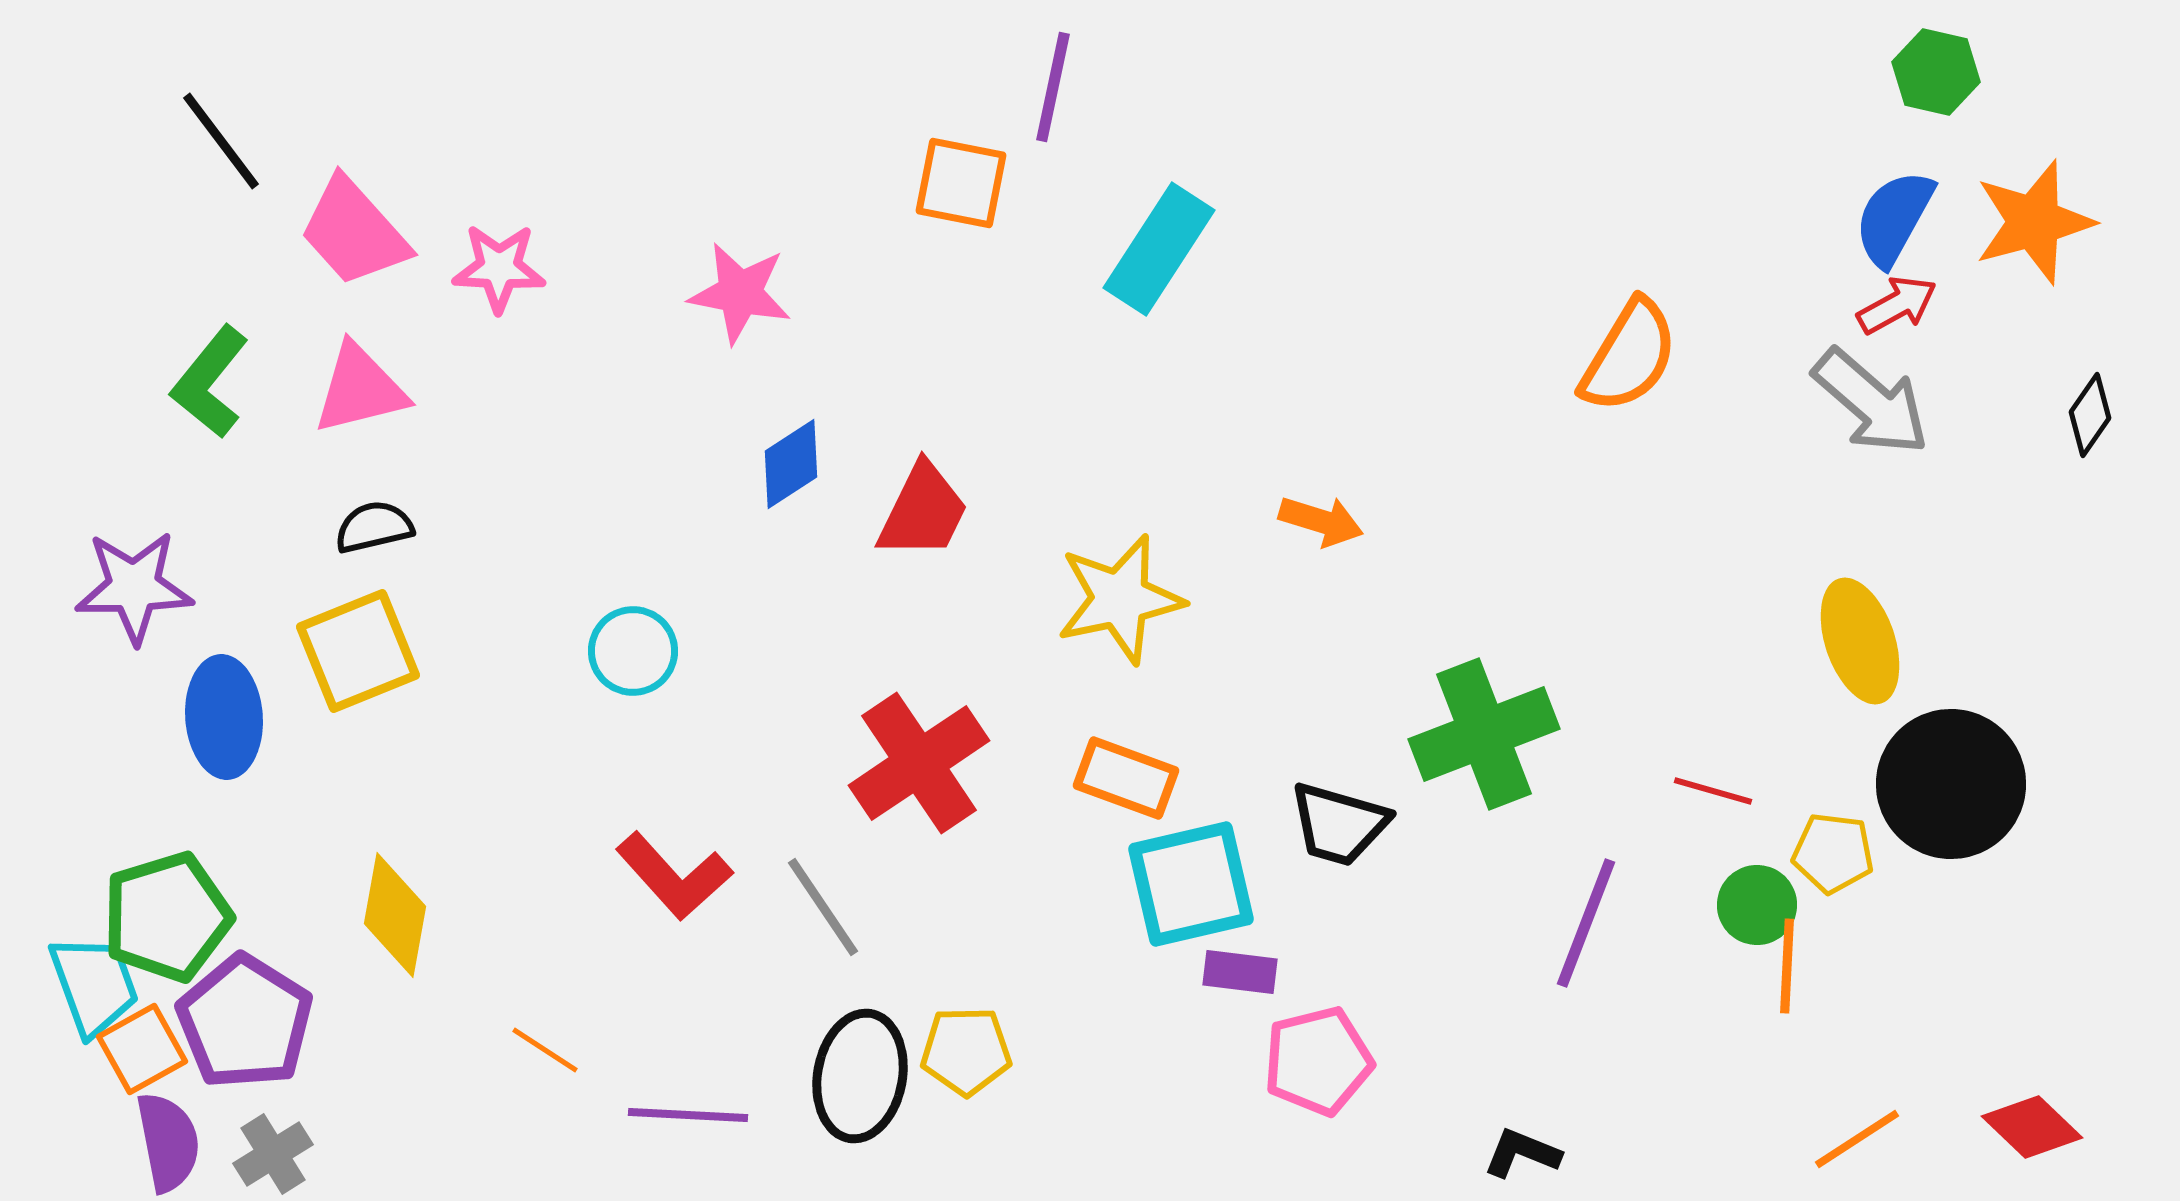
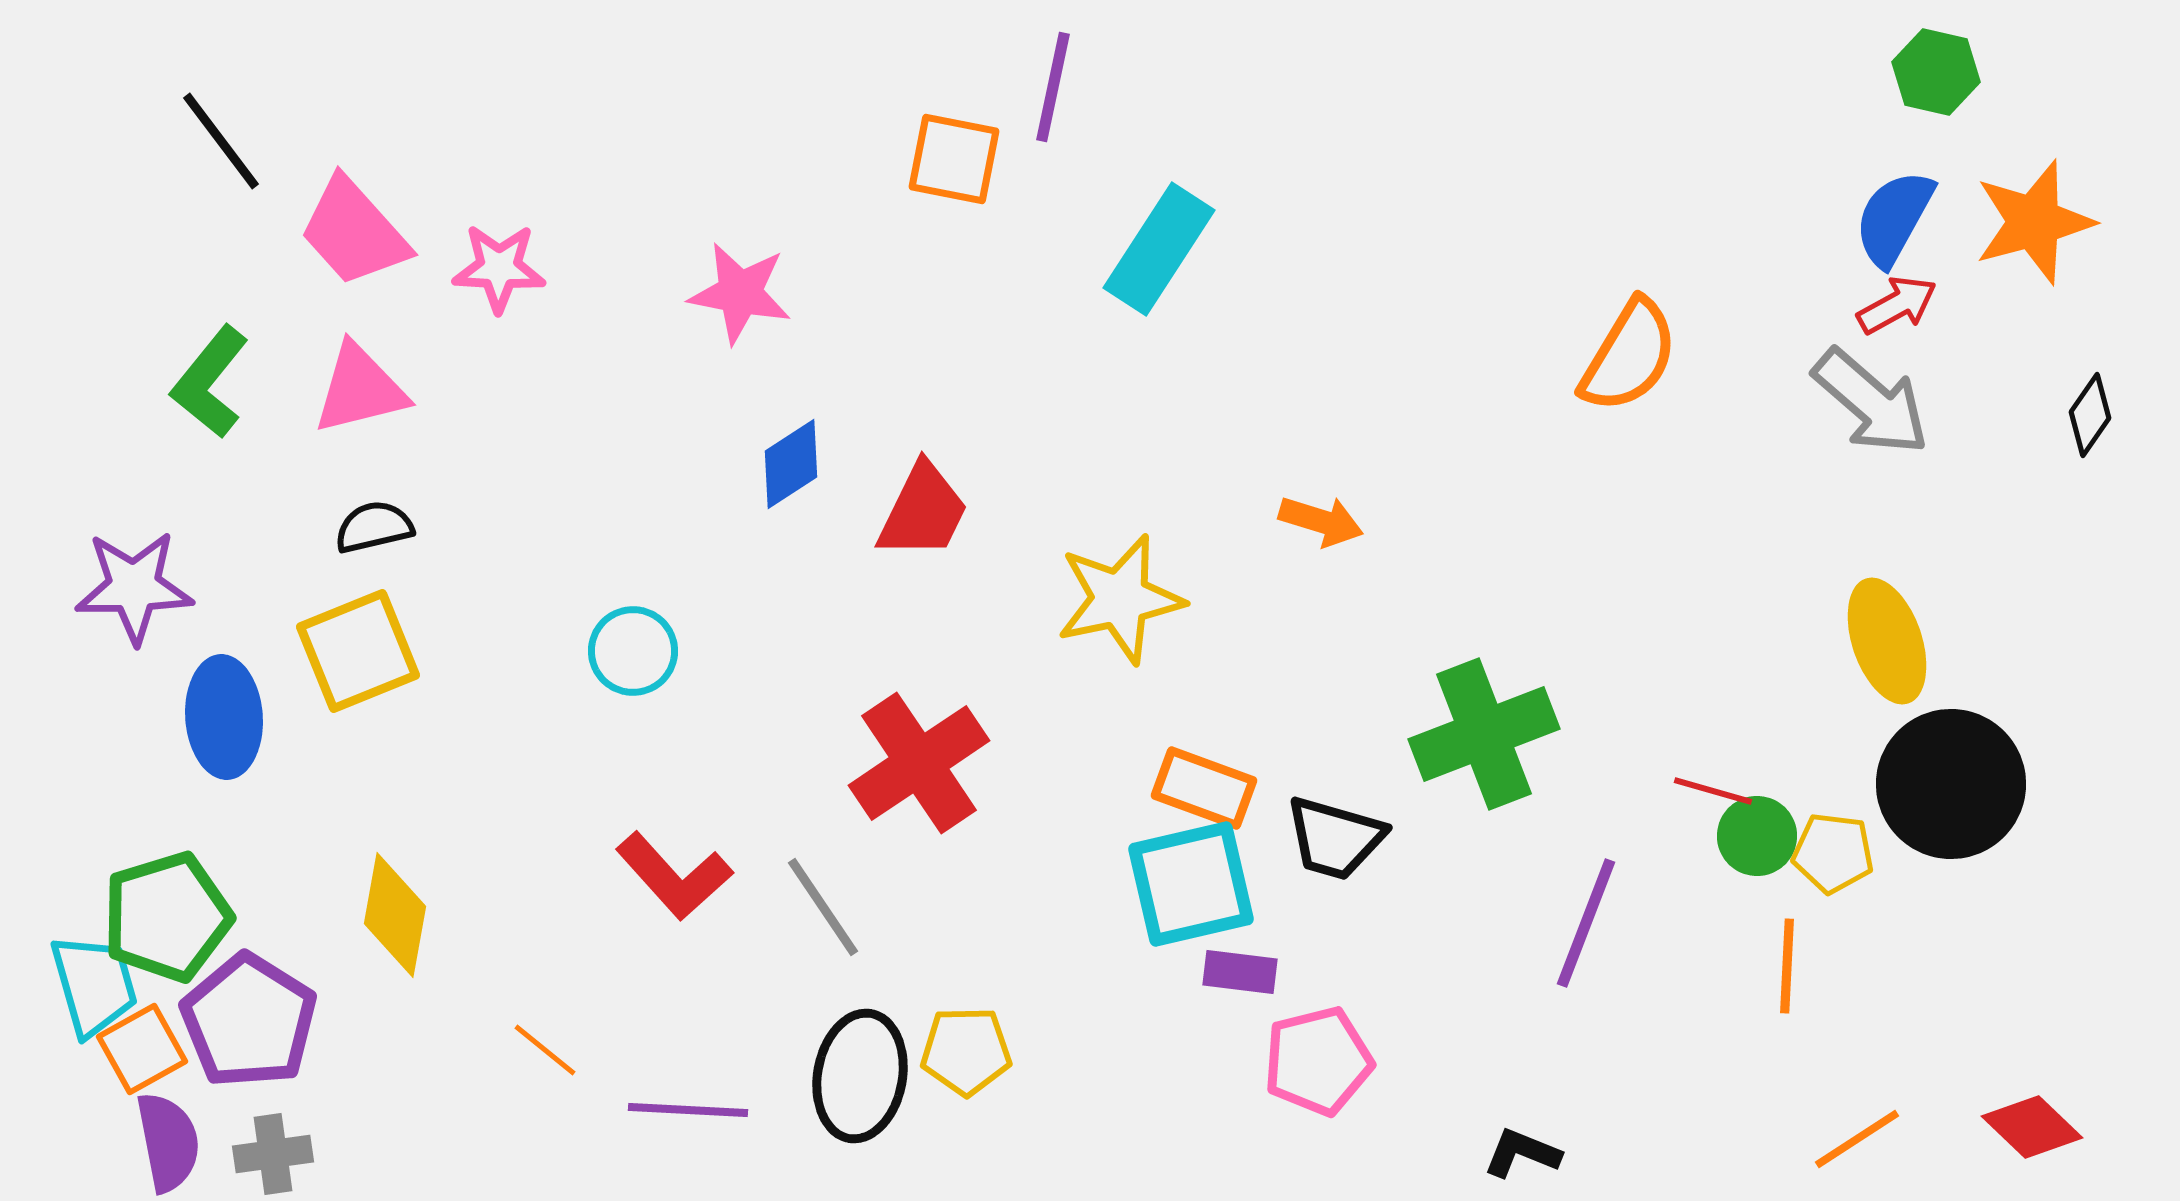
orange square at (961, 183): moved 7 px left, 24 px up
yellow ellipse at (1860, 641): moved 27 px right
orange rectangle at (1126, 778): moved 78 px right, 10 px down
black trapezoid at (1339, 824): moved 4 px left, 14 px down
green circle at (1757, 905): moved 69 px up
cyan trapezoid at (94, 985): rotated 4 degrees clockwise
purple pentagon at (245, 1022): moved 4 px right, 1 px up
orange line at (545, 1050): rotated 6 degrees clockwise
purple line at (688, 1115): moved 5 px up
gray cross at (273, 1154): rotated 24 degrees clockwise
